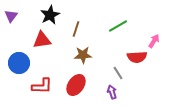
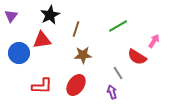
red semicircle: rotated 36 degrees clockwise
blue circle: moved 10 px up
